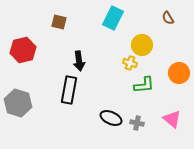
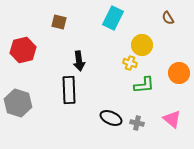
black rectangle: rotated 12 degrees counterclockwise
